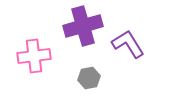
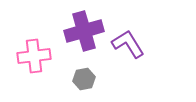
purple cross: moved 1 px right, 5 px down
gray hexagon: moved 5 px left, 1 px down
